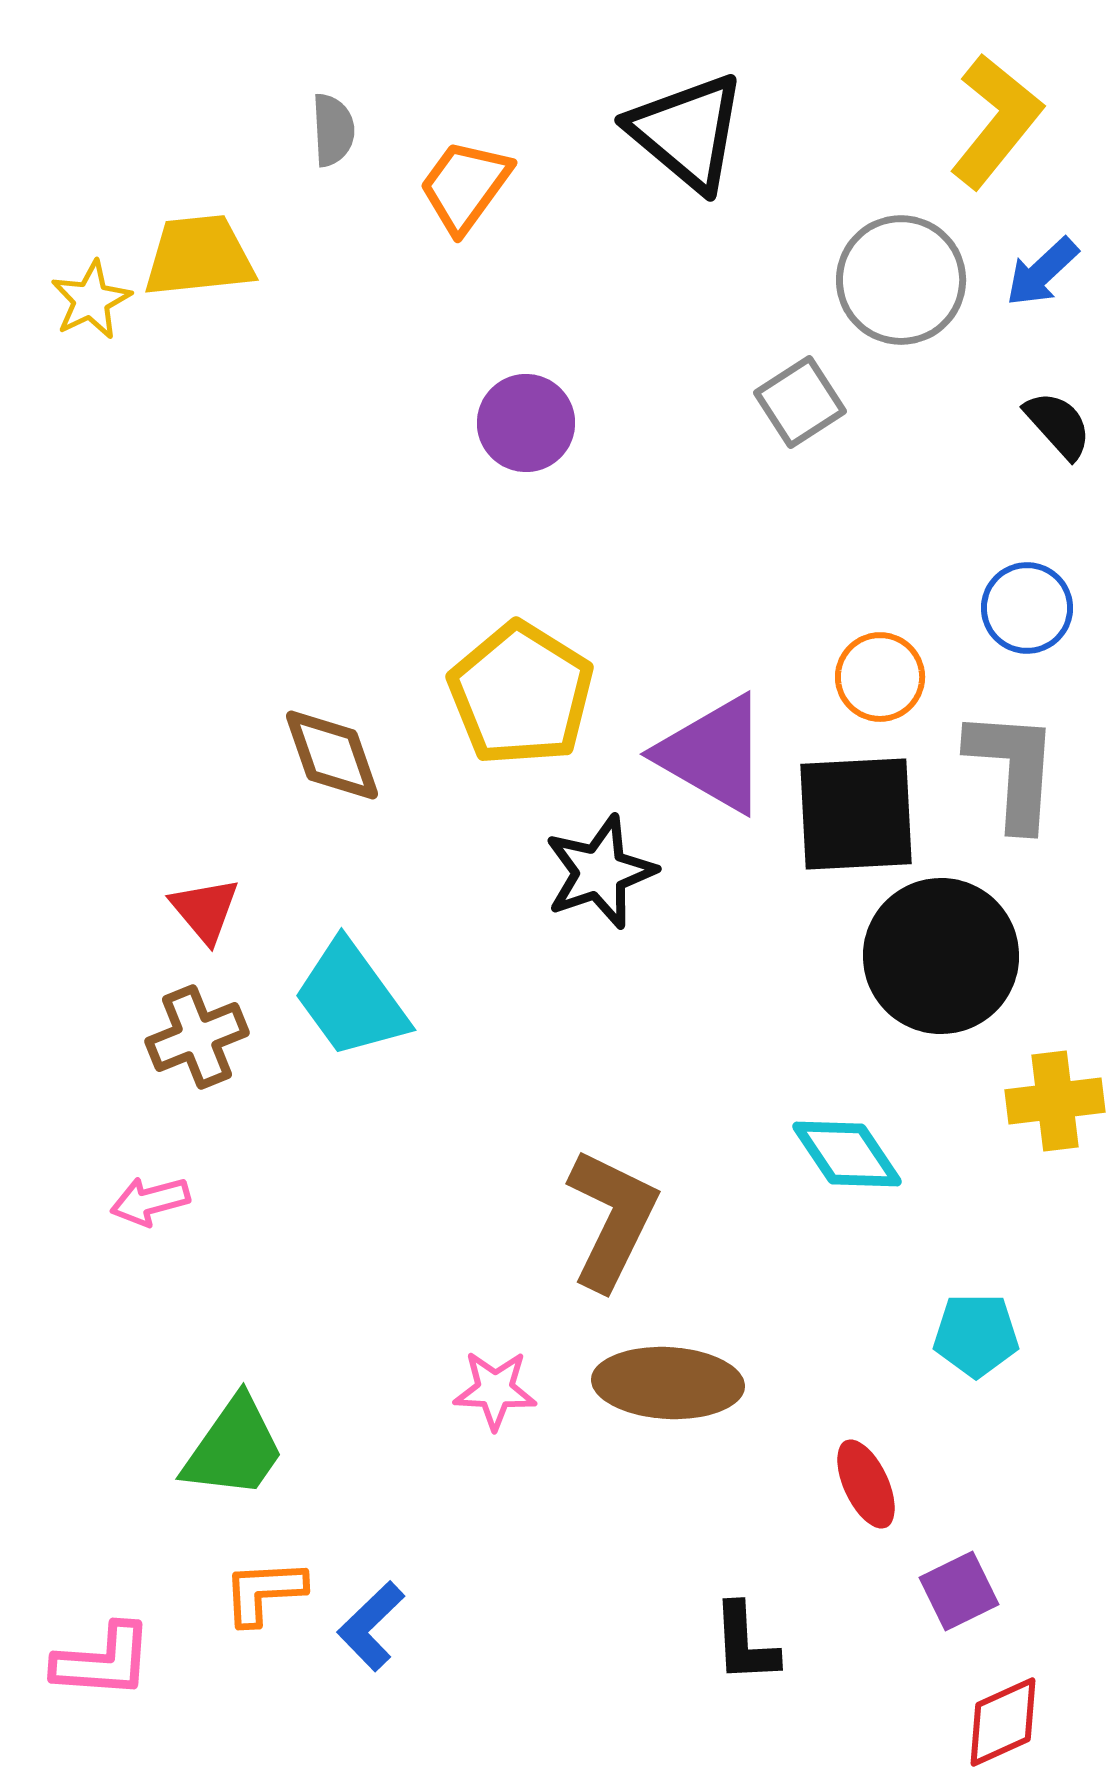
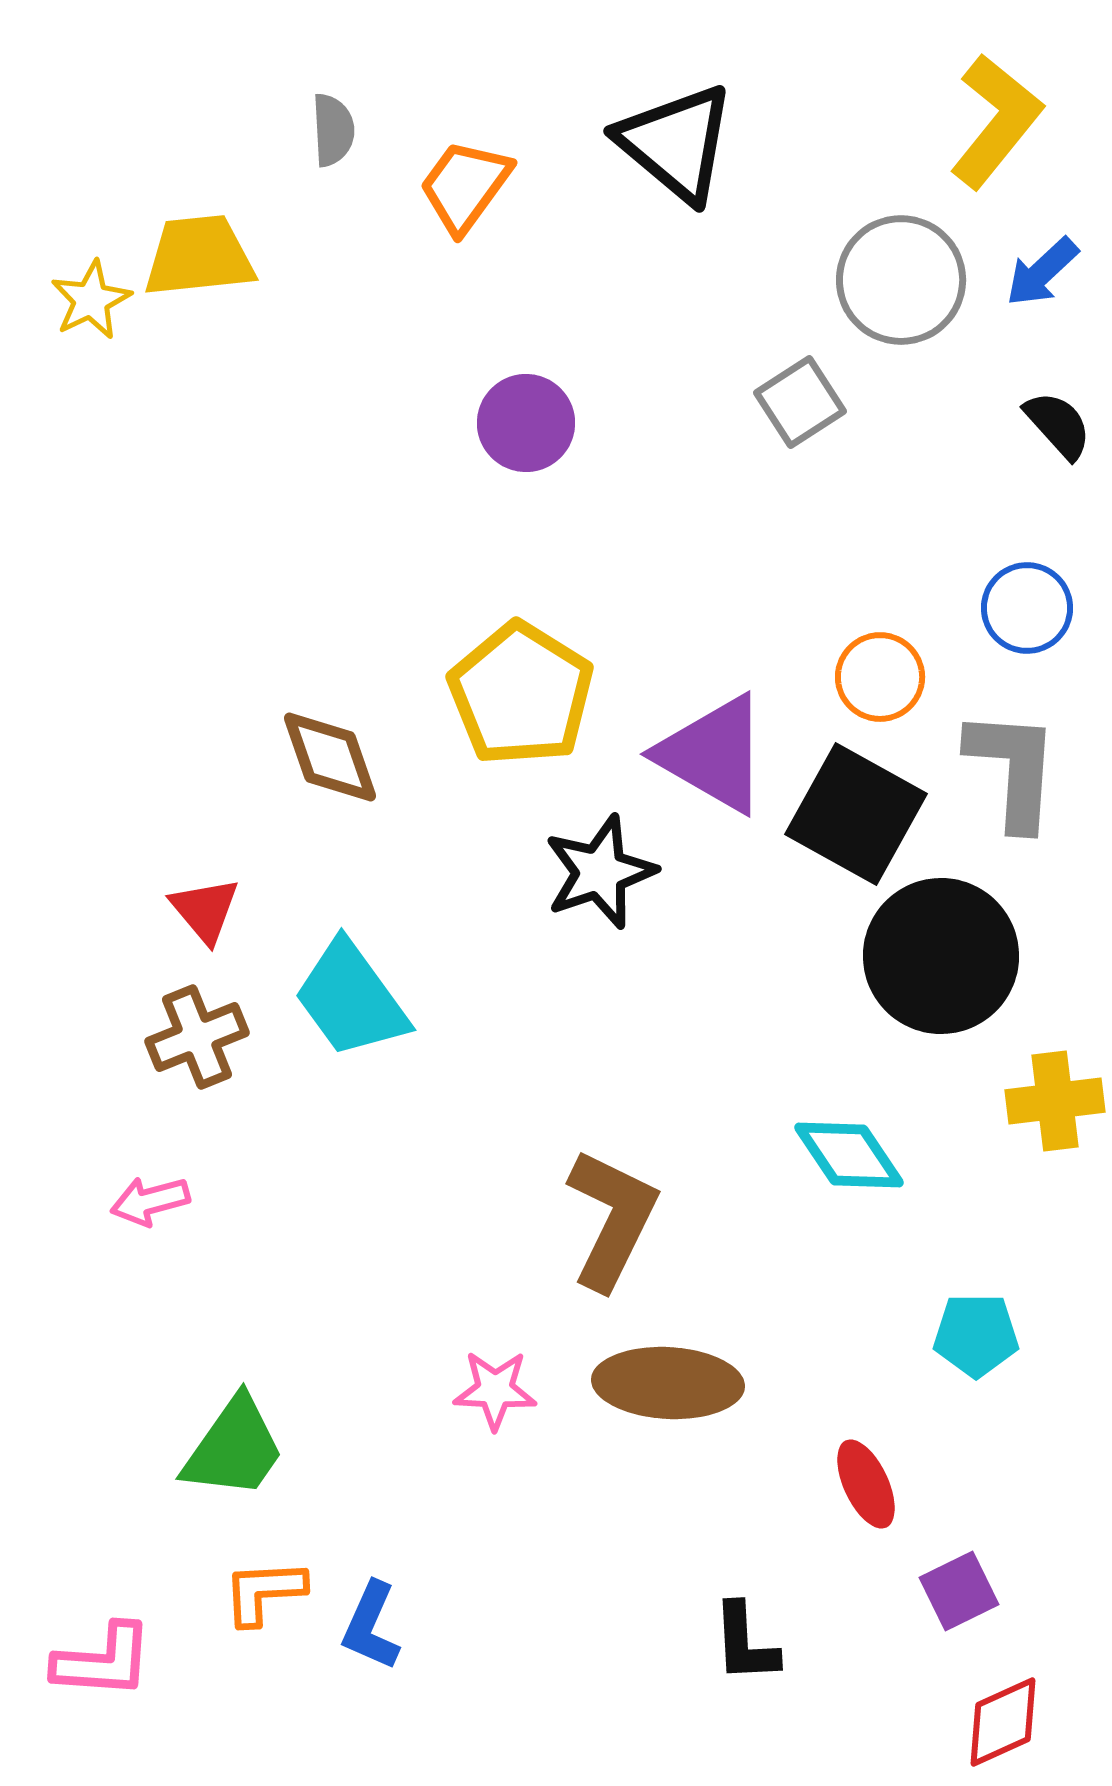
black triangle: moved 11 px left, 11 px down
brown diamond: moved 2 px left, 2 px down
black square: rotated 32 degrees clockwise
cyan diamond: moved 2 px right, 1 px down
blue L-shape: rotated 22 degrees counterclockwise
